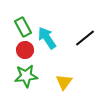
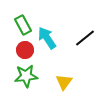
green rectangle: moved 2 px up
